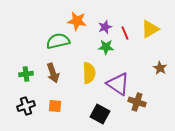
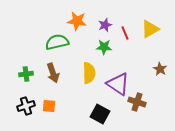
purple star: moved 2 px up
green semicircle: moved 1 px left, 1 px down
green star: moved 2 px left
brown star: moved 1 px down
orange square: moved 6 px left
